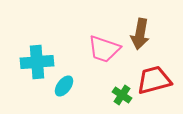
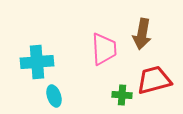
brown arrow: moved 2 px right
pink trapezoid: rotated 112 degrees counterclockwise
cyan ellipse: moved 10 px left, 10 px down; rotated 55 degrees counterclockwise
green cross: rotated 30 degrees counterclockwise
